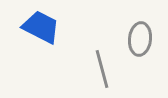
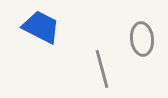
gray ellipse: moved 2 px right; rotated 12 degrees counterclockwise
